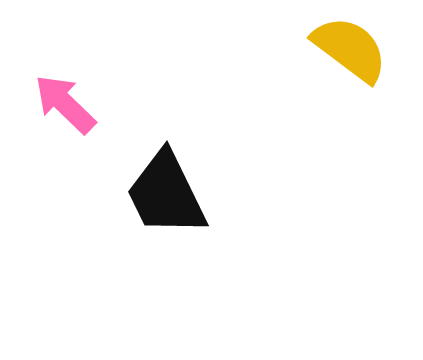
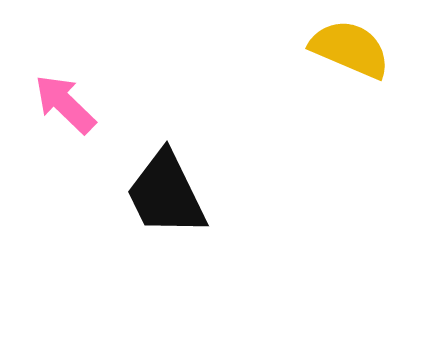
yellow semicircle: rotated 14 degrees counterclockwise
